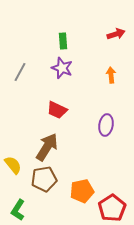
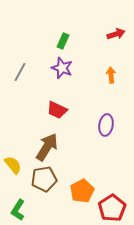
green rectangle: rotated 28 degrees clockwise
orange pentagon: rotated 15 degrees counterclockwise
